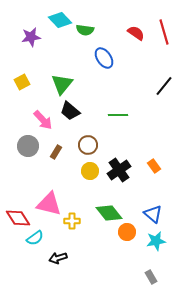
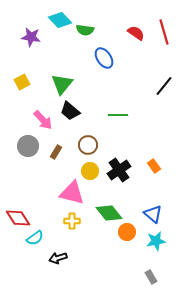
purple star: rotated 18 degrees clockwise
pink triangle: moved 23 px right, 11 px up
